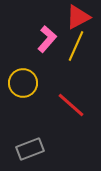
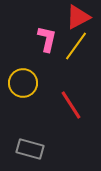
pink L-shape: rotated 28 degrees counterclockwise
yellow line: rotated 12 degrees clockwise
red line: rotated 16 degrees clockwise
gray rectangle: rotated 36 degrees clockwise
